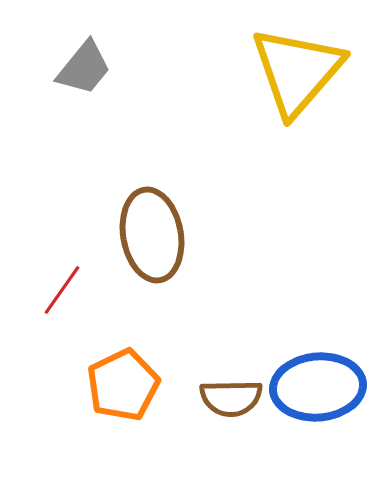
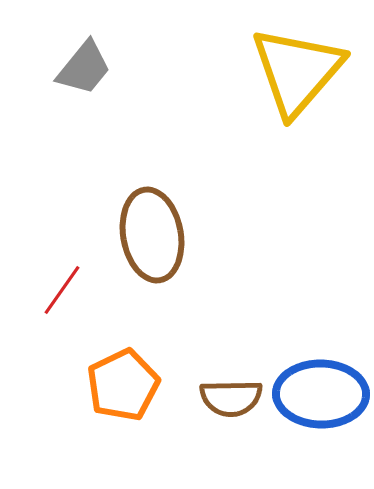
blue ellipse: moved 3 px right, 7 px down; rotated 6 degrees clockwise
